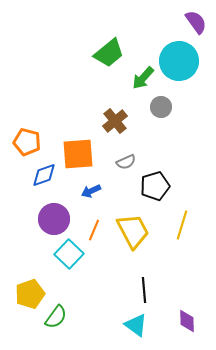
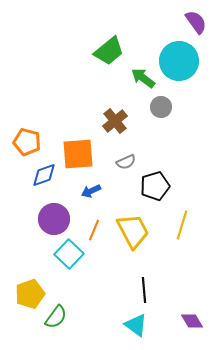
green trapezoid: moved 2 px up
green arrow: rotated 85 degrees clockwise
purple diamond: moved 5 px right; rotated 30 degrees counterclockwise
